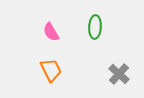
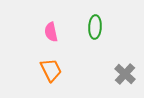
pink semicircle: rotated 18 degrees clockwise
gray cross: moved 6 px right
